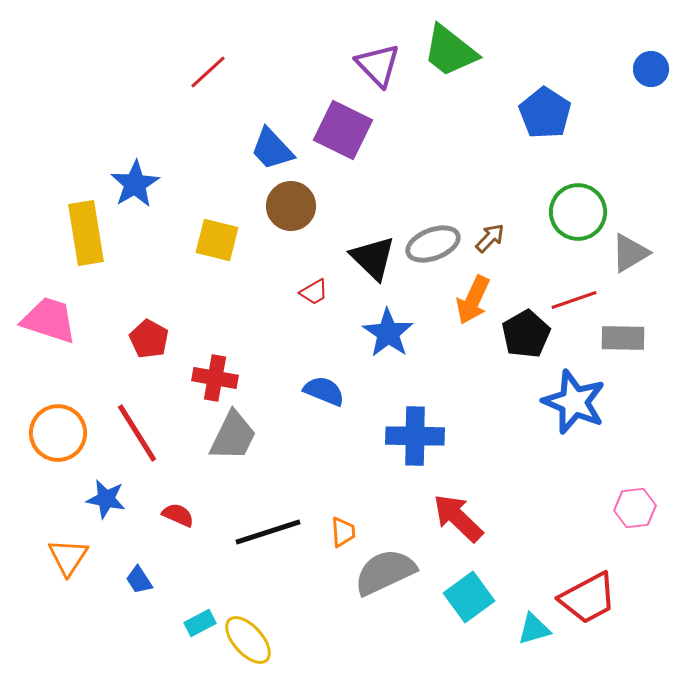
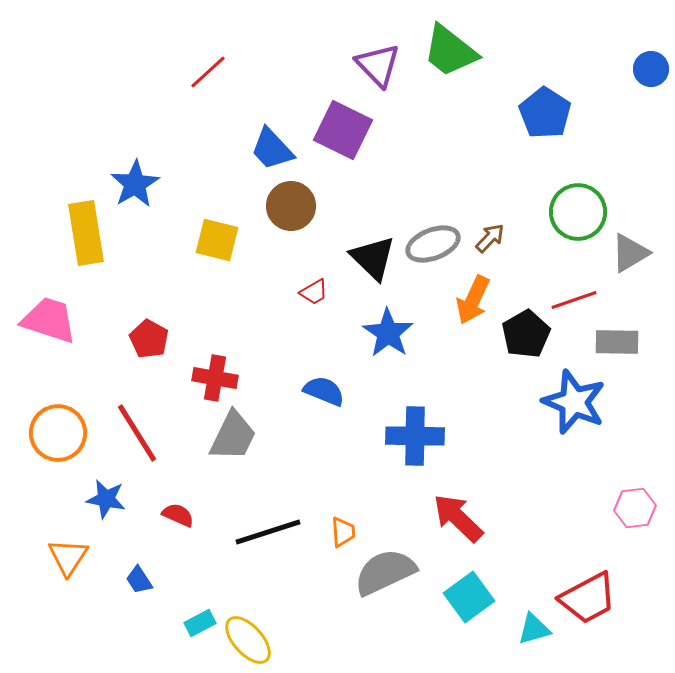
gray rectangle at (623, 338): moved 6 px left, 4 px down
